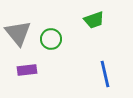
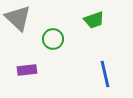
gray triangle: moved 15 px up; rotated 8 degrees counterclockwise
green circle: moved 2 px right
